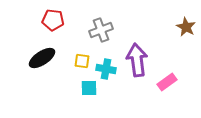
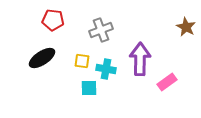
purple arrow: moved 3 px right, 1 px up; rotated 8 degrees clockwise
